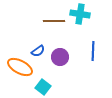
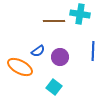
cyan square: moved 11 px right
